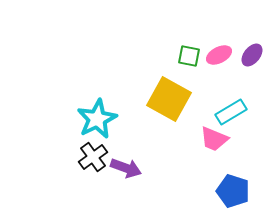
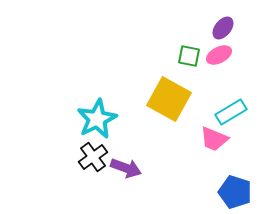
purple ellipse: moved 29 px left, 27 px up
blue pentagon: moved 2 px right, 1 px down
